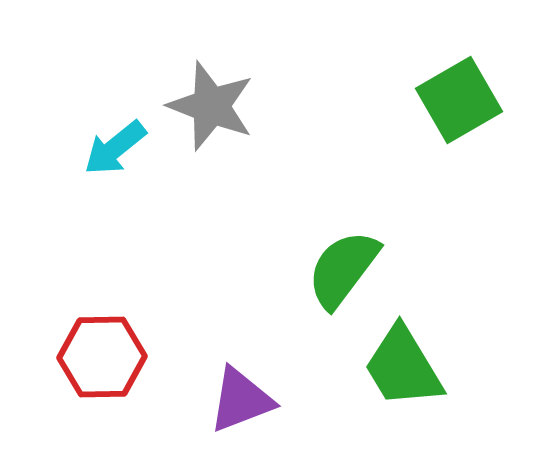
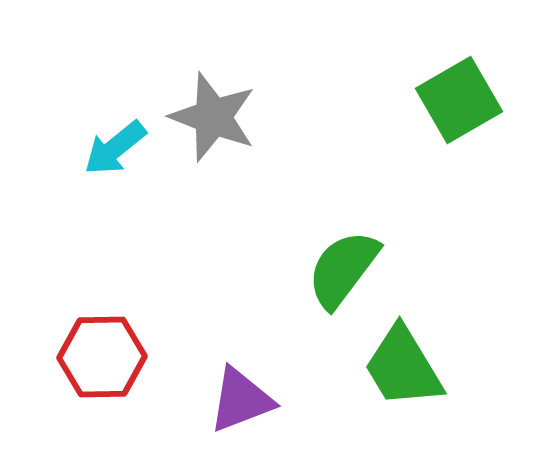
gray star: moved 2 px right, 11 px down
